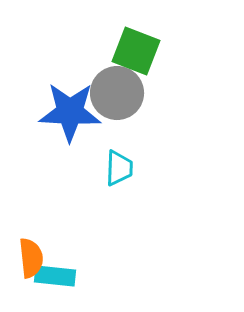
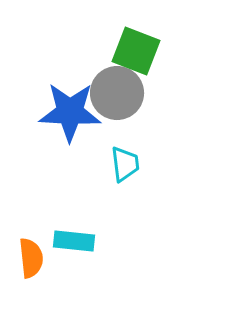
cyan trapezoid: moved 6 px right, 4 px up; rotated 9 degrees counterclockwise
cyan rectangle: moved 19 px right, 35 px up
